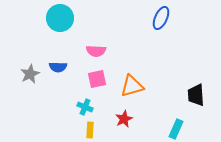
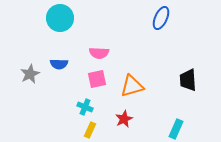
pink semicircle: moved 3 px right, 2 px down
blue semicircle: moved 1 px right, 3 px up
black trapezoid: moved 8 px left, 15 px up
yellow rectangle: rotated 21 degrees clockwise
